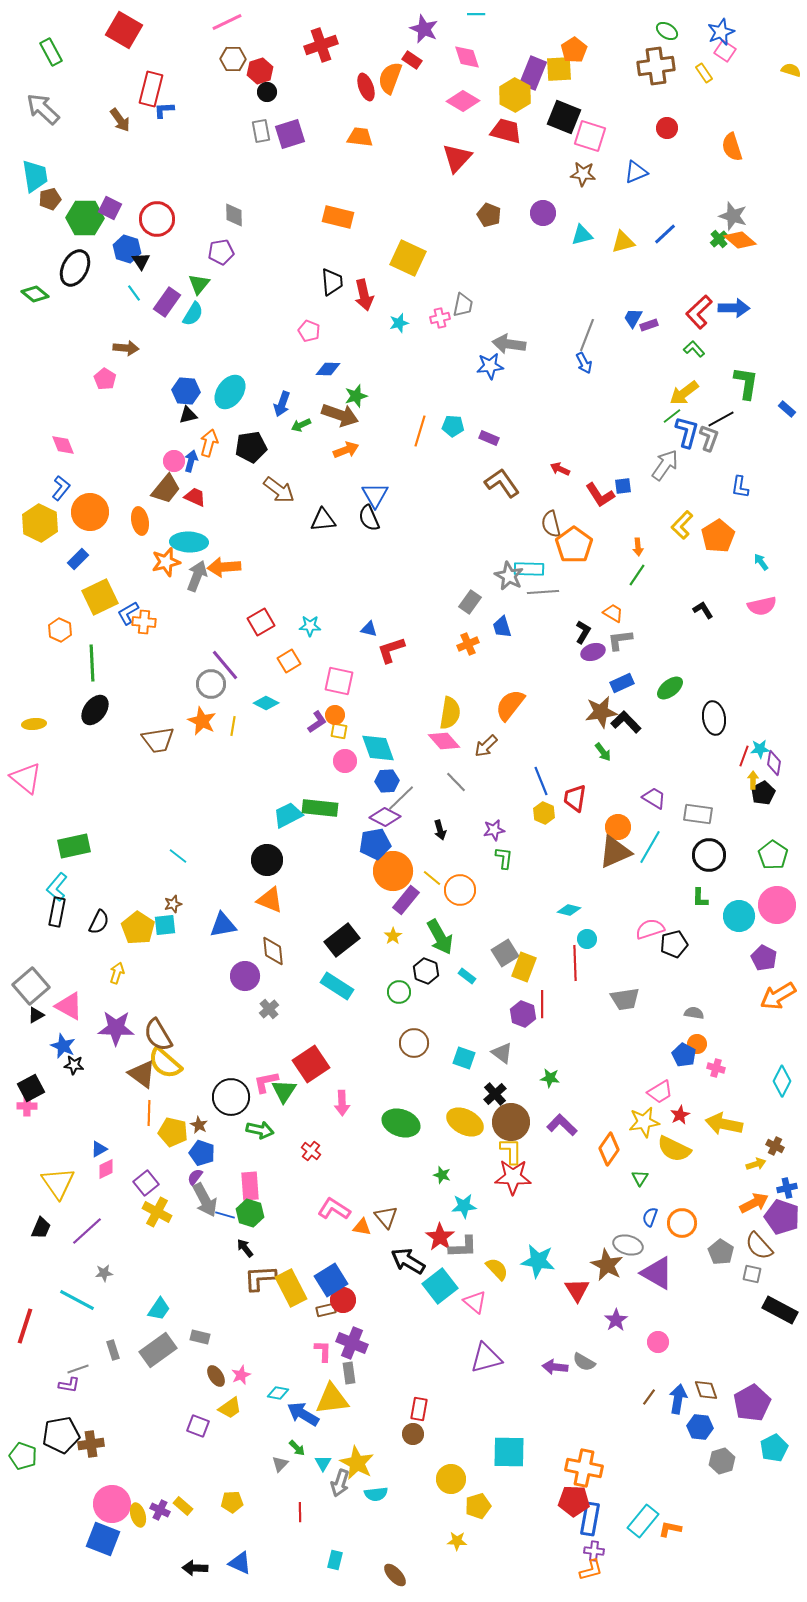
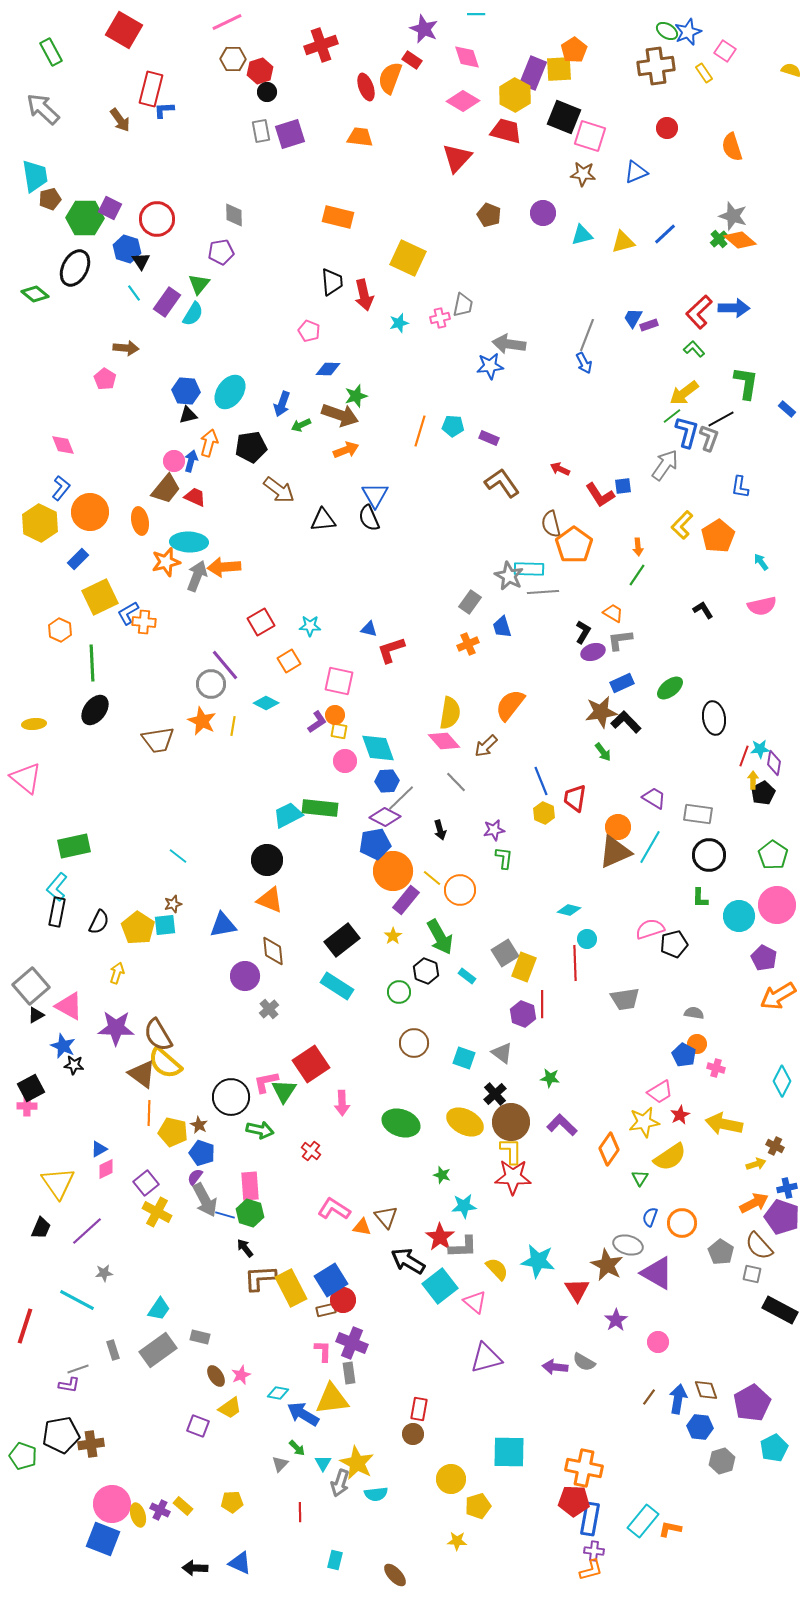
blue star at (721, 32): moved 33 px left
yellow semicircle at (674, 1149): moved 4 px left, 8 px down; rotated 60 degrees counterclockwise
